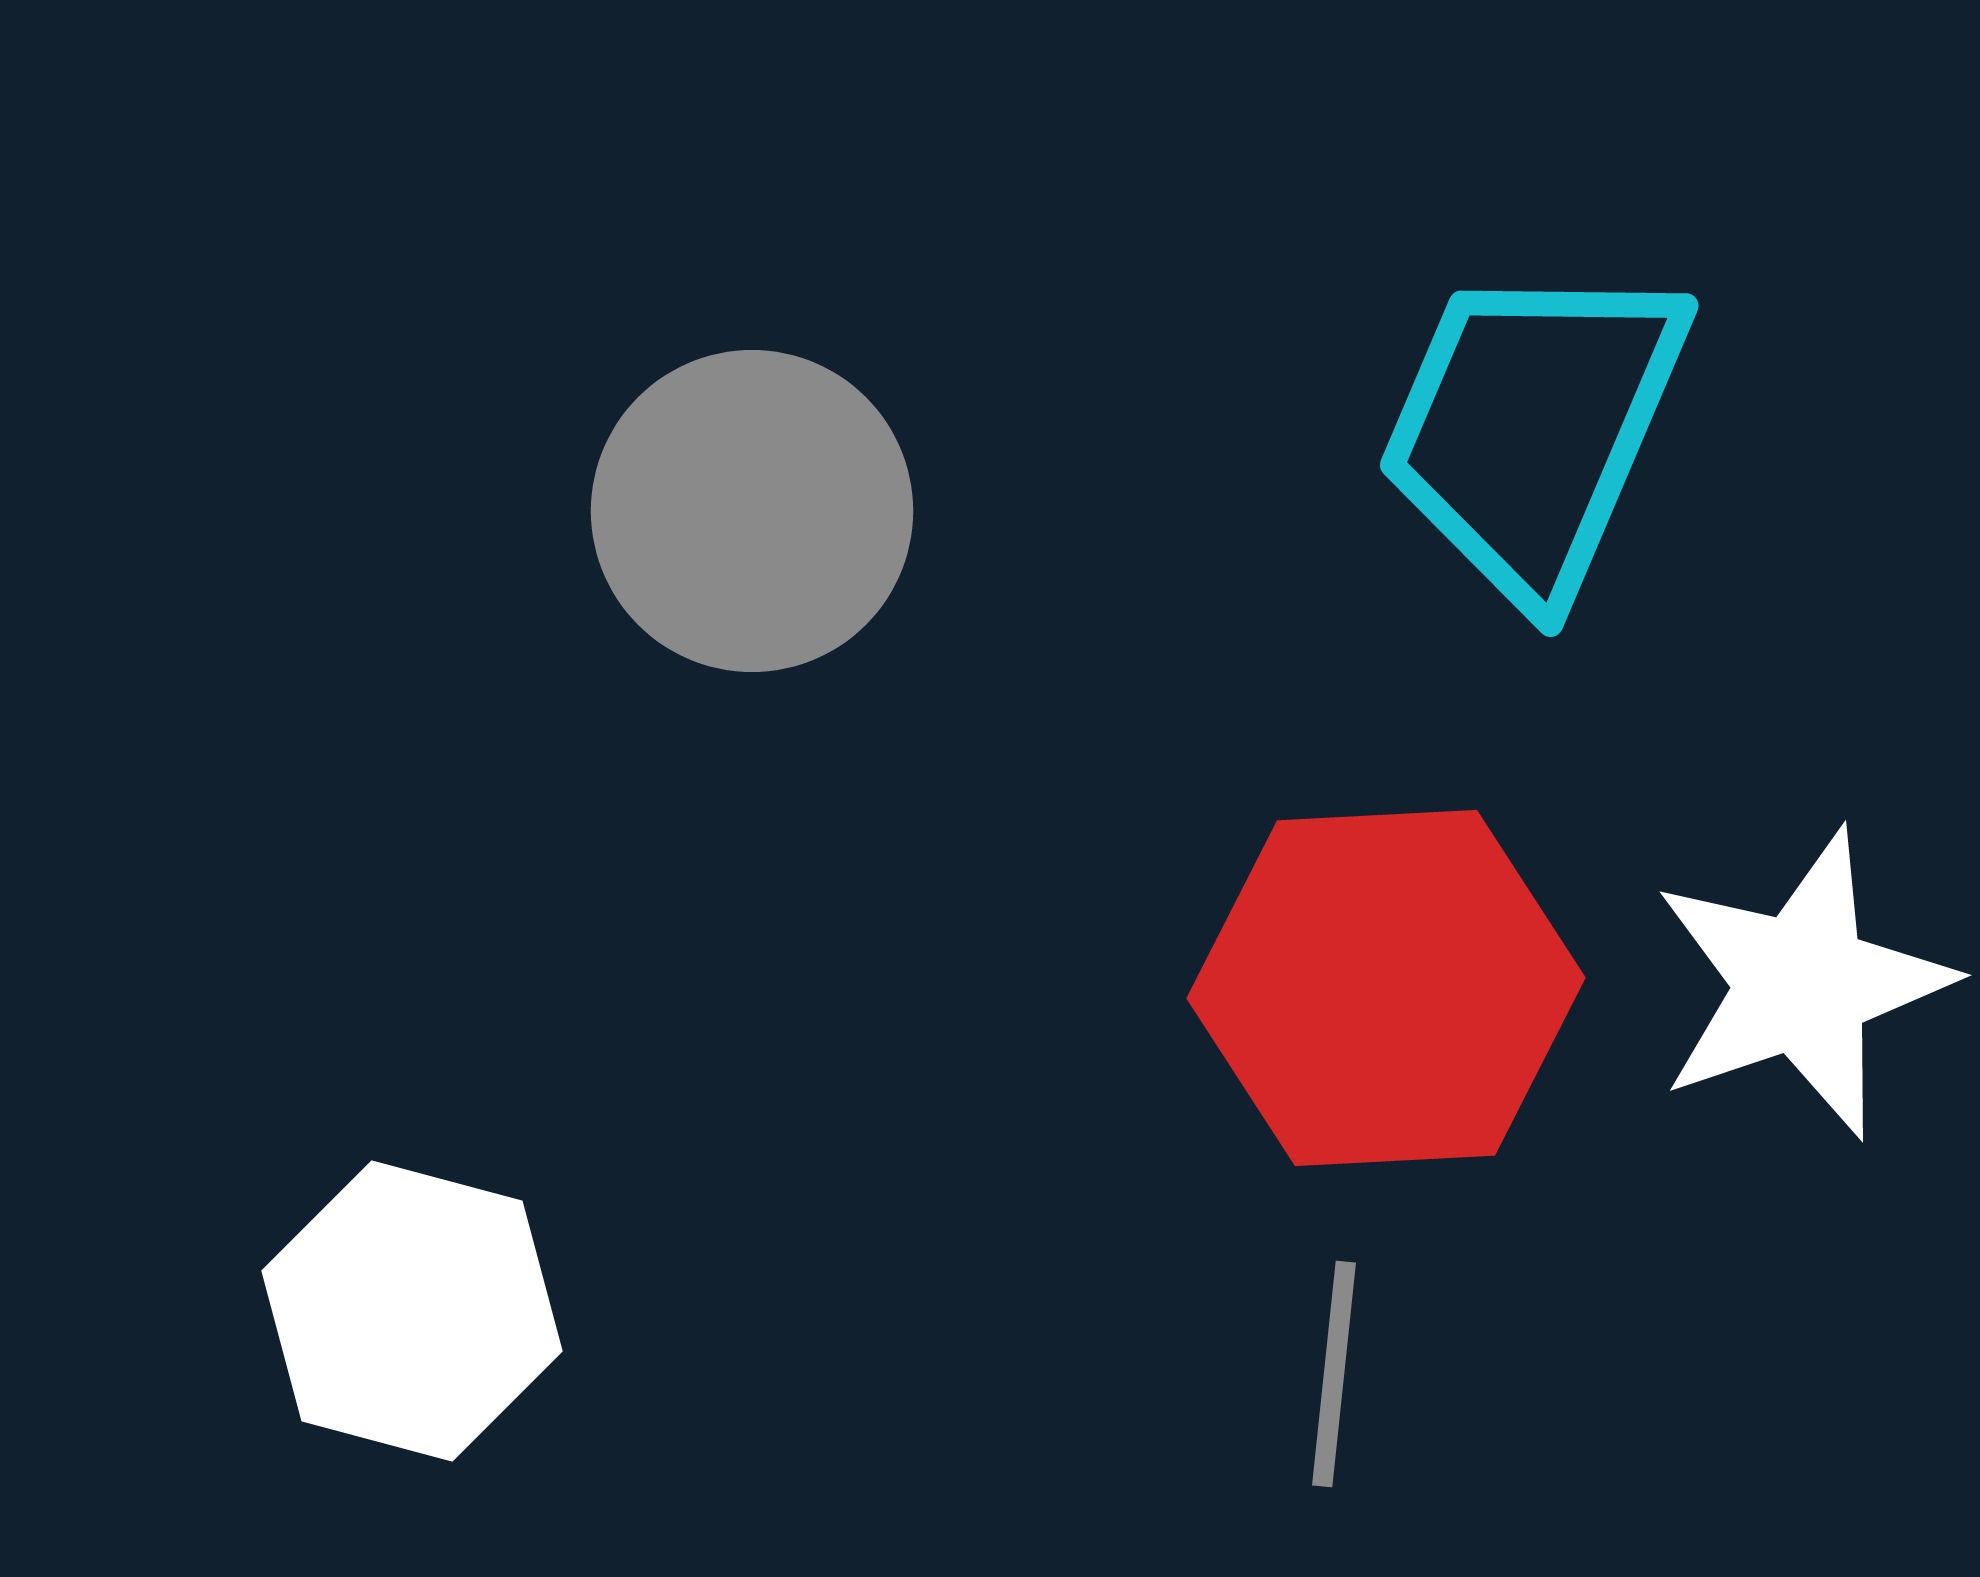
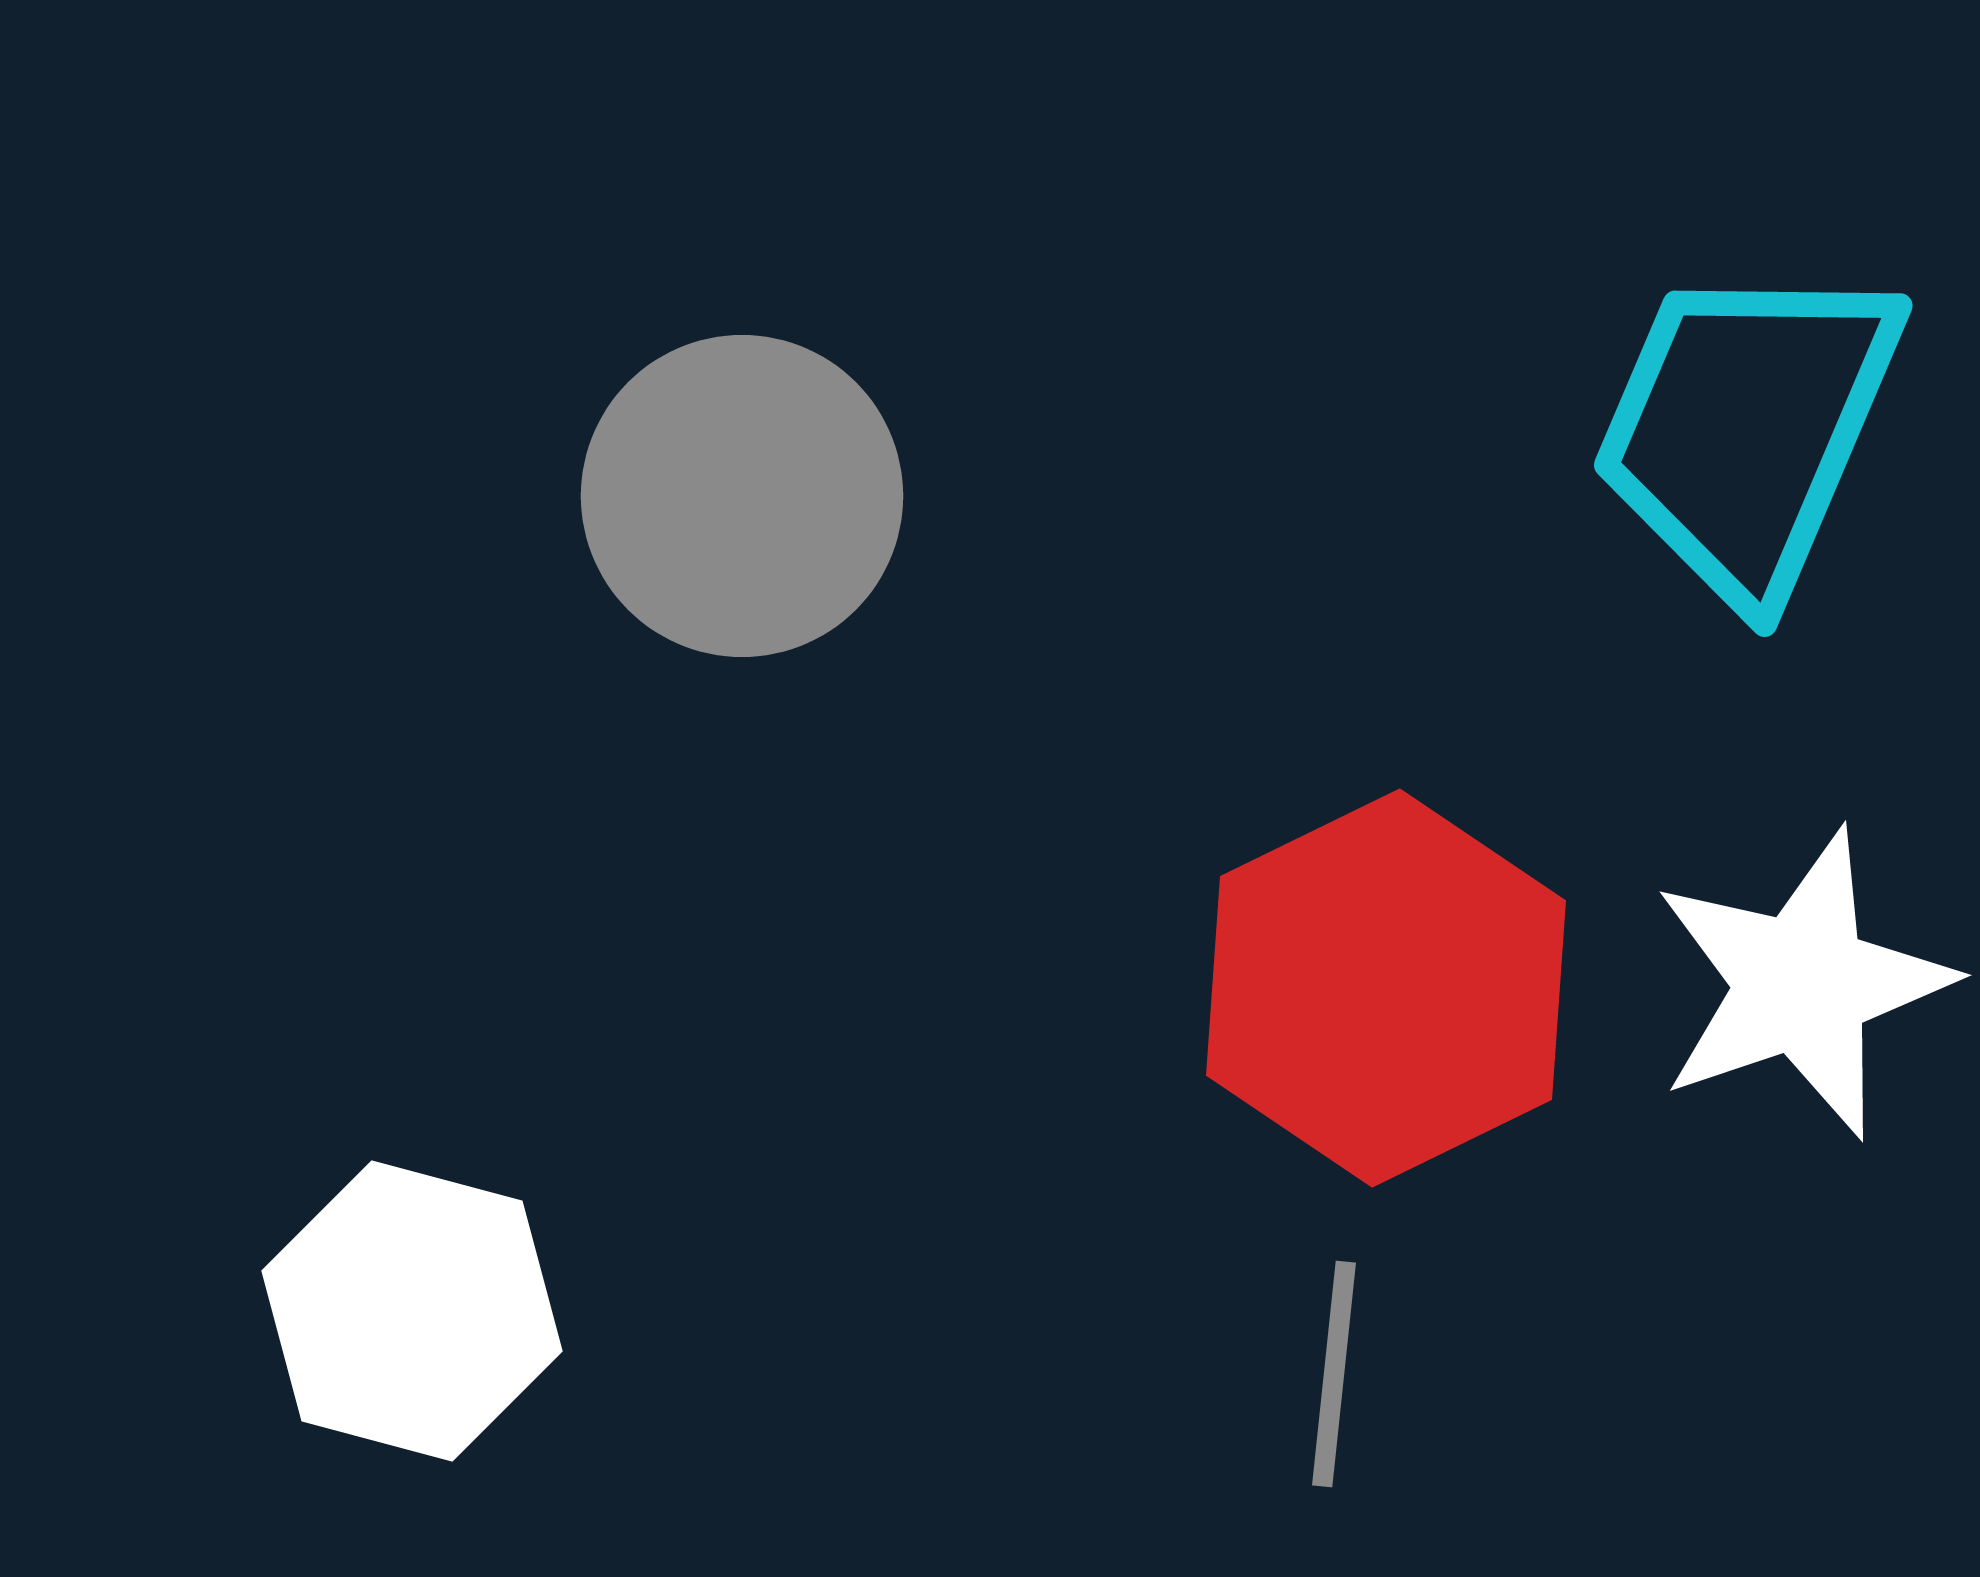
cyan trapezoid: moved 214 px right
gray circle: moved 10 px left, 15 px up
red hexagon: rotated 23 degrees counterclockwise
